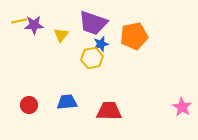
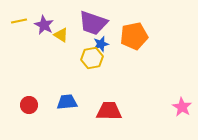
purple star: moved 10 px right; rotated 30 degrees clockwise
yellow triangle: rotated 35 degrees counterclockwise
